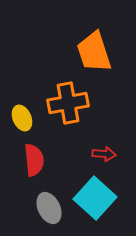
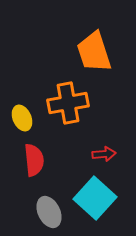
red arrow: rotated 10 degrees counterclockwise
gray ellipse: moved 4 px down
